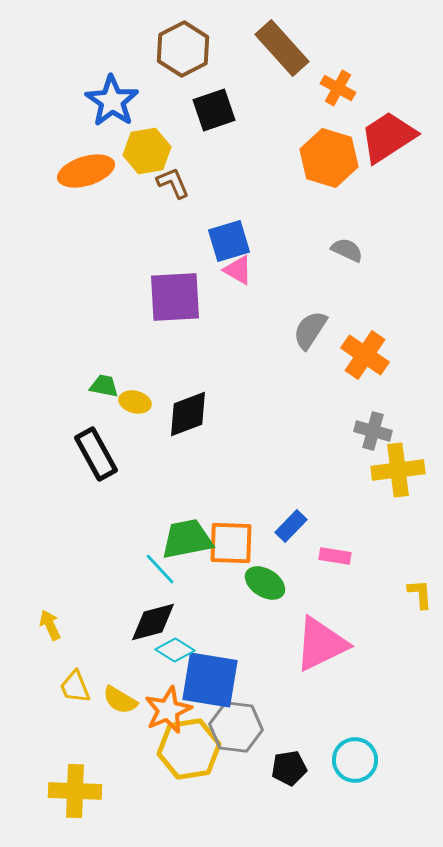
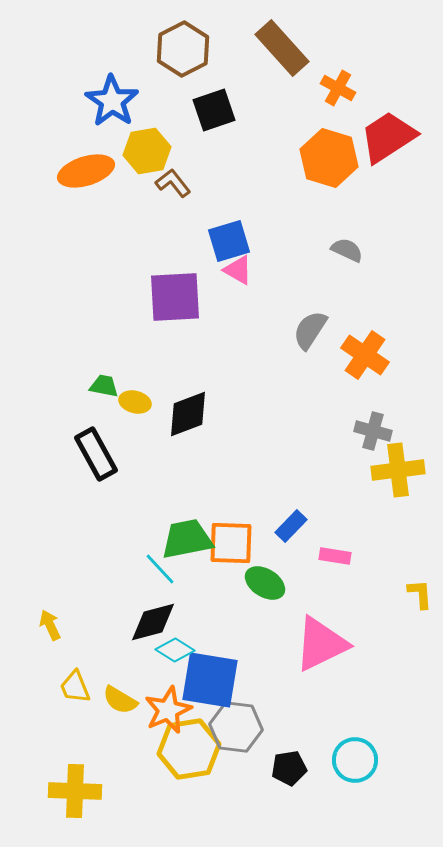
brown L-shape at (173, 183): rotated 15 degrees counterclockwise
